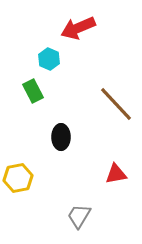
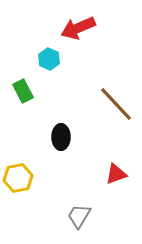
green rectangle: moved 10 px left
red triangle: rotated 10 degrees counterclockwise
